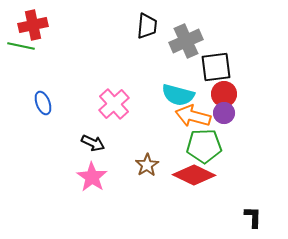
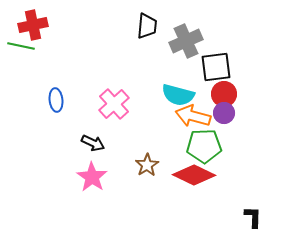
blue ellipse: moved 13 px right, 3 px up; rotated 15 degrees clockwise
